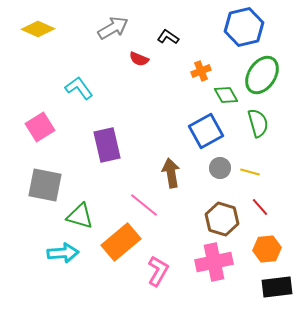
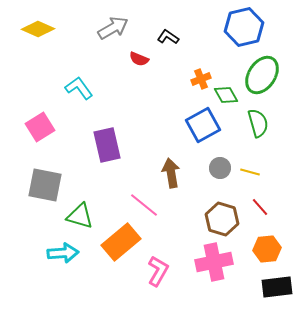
orange cross: moved 8 px down
blue square: moved 3 px left, 6 px up
